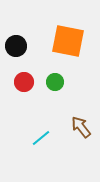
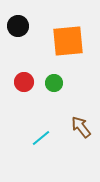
orange square: rotated 16 degrees counterclockwise
black circle: moved 2 px right, 20 px up
green circle: moved 1 px left, 1 px down
